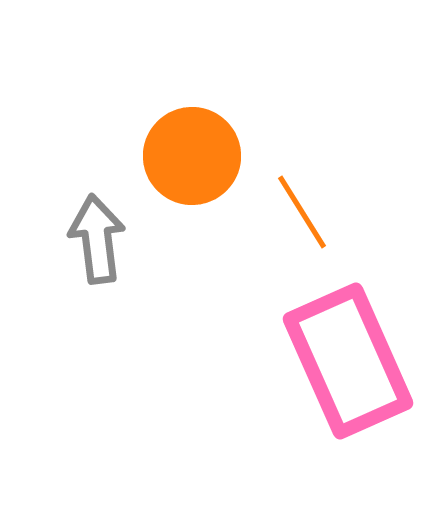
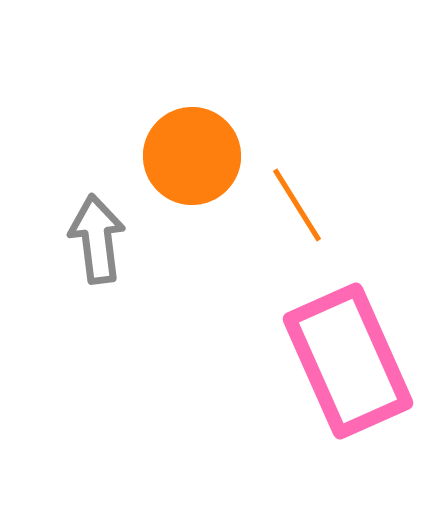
orange line: moved 5 px left, 7 px up
